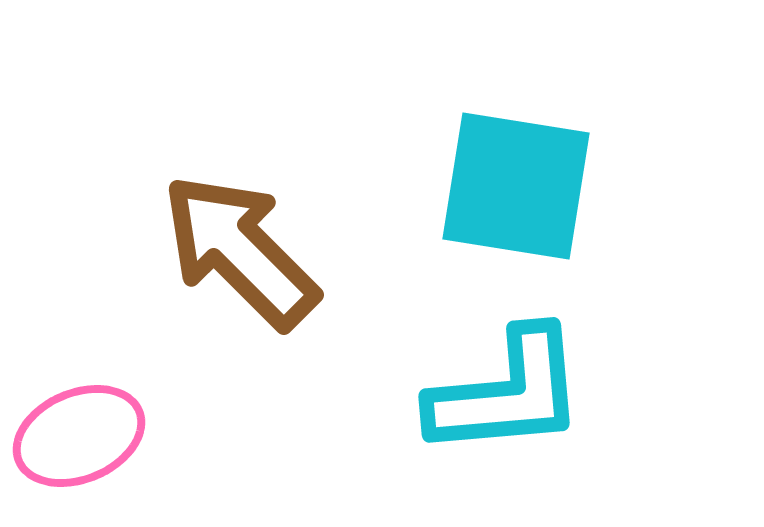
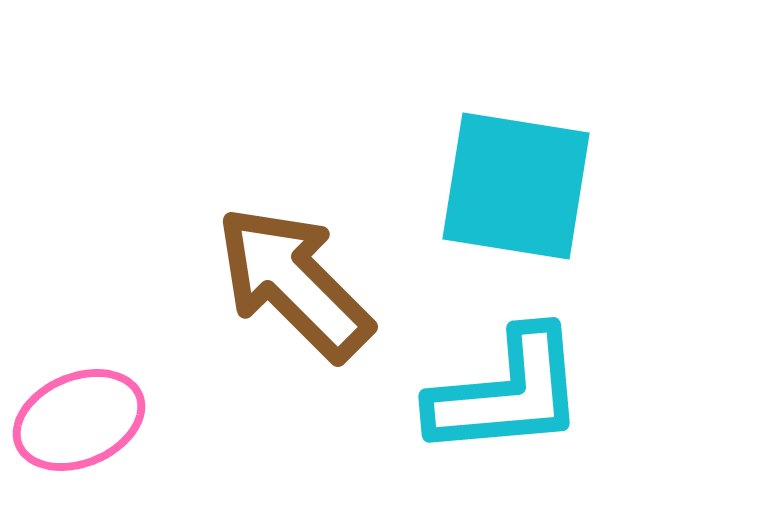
brown arrow: moved 54 px right, 32 px down
pink ellipse: moved 16 px up
